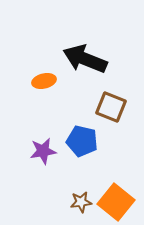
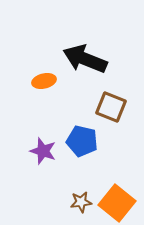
purple star: rotated 28 degrees clockwise
orange square: moved 1 px right, 1 px down
